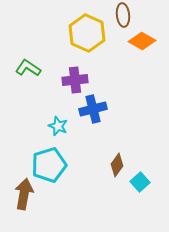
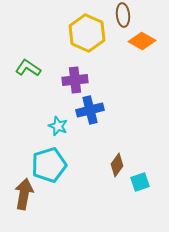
blue cross: moved 3 px left, 1 px down
cyan square: rotated 24 degrees clockwise
